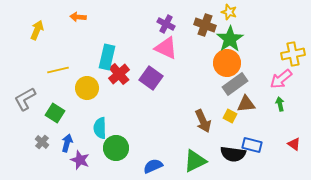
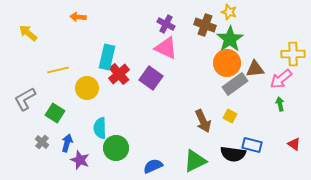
yellow arrow: moved 9 px left, 3 px down; rotated 72 degrees counterclockwise
yellow cross: rotated 10 degrees clockwise
brown triangle: moved 9 px right, 35 px up
